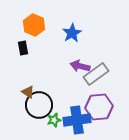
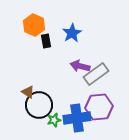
black rectangle: moved 23 px right, 7 px up
blue cross: moved 2 px up
